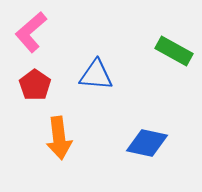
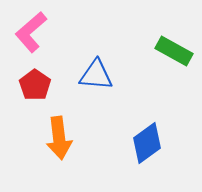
blue diamond: rotated 48 degrees counterclockwise
